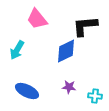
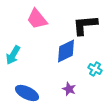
black L-shape: moved 1 px up
cyan arrow: moved 4 px left, 5 px down
purple star: moved 2 px down; rotated 16 degrees clockwise
blue ellipse: moved 2 px down
cyan cross: moved 27 px up; rotated 24 degrees clockwise
